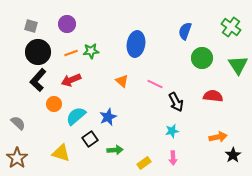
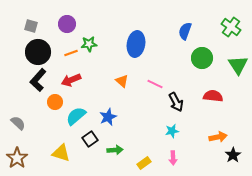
green star: moved 2 px left, 7 px up
orange circle: moved 1 px right, 2 px up
